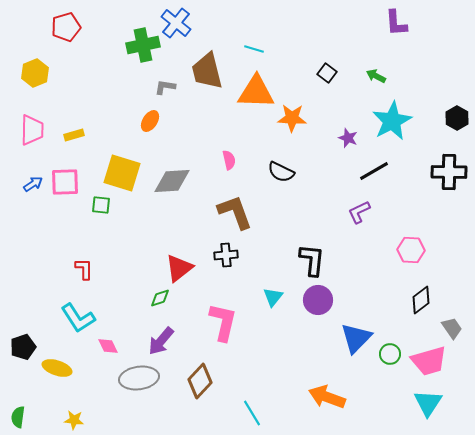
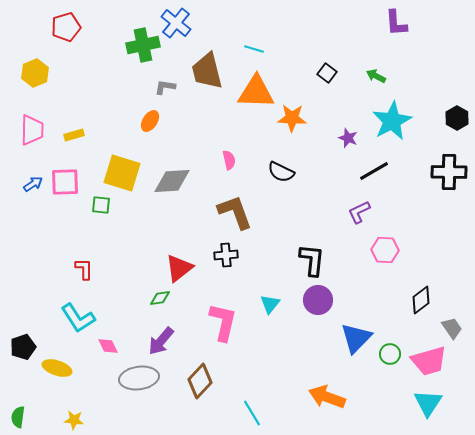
pink hexagon at (411, 250): moved 26 px left
cyan triangle at (273, 297): moved 3 px left, 7 px down
green diamond at (160, 298): rotated 10 degrees clockwise
